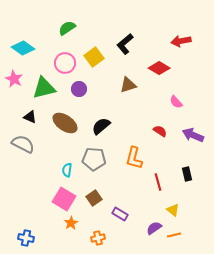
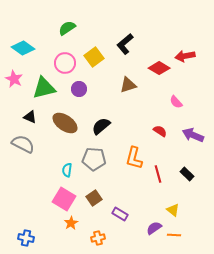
red arrow: moved 4 px right, 15 px down
black rectangle: rotated 32 degrees counterclockwise
red line: moved 8 px up
orange line: rotated 16 degrees clockwise
